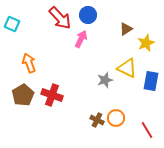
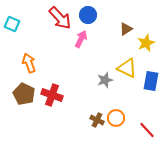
brown pentagon: moved 1 px right, 1 px up; rotated 15 degrees counterclockwise
red line: rotated 12 degrees counterclockwise
